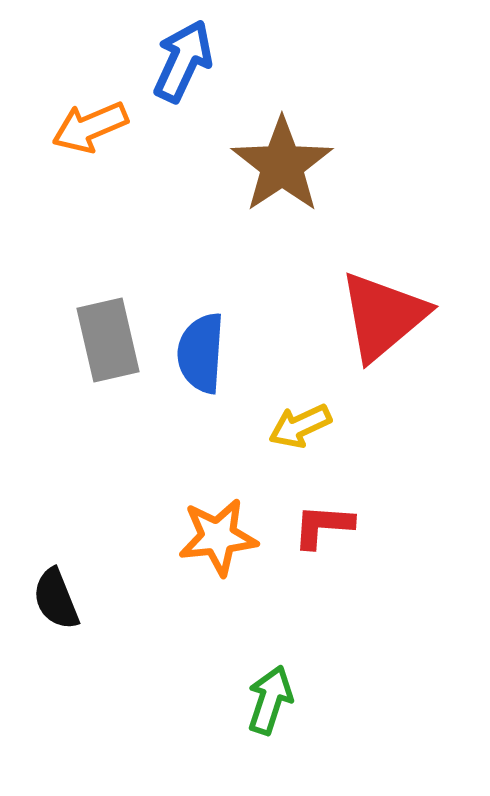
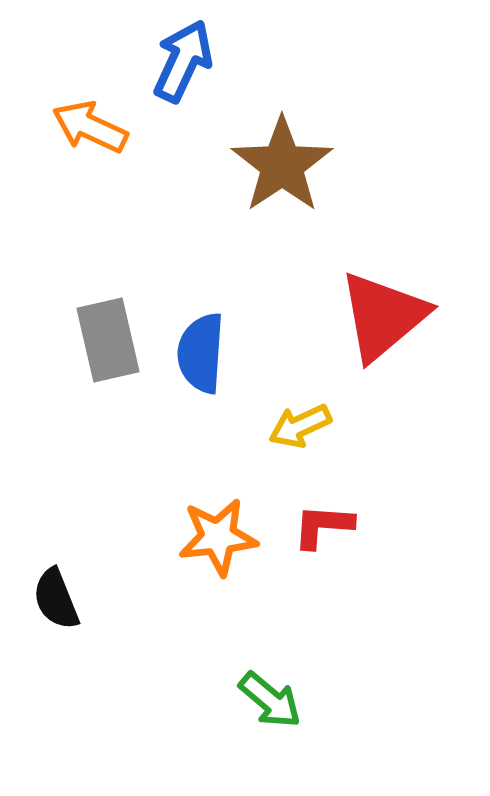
orange arrow: rotated 48 degrees clockwise
green arrow: rotated 112 degrees clockwise
